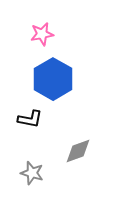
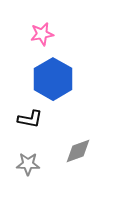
gray star: moved 4 px left, 9 px up; rotated 15 degrees counterclockwise
